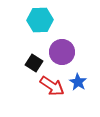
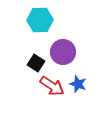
purple circle: moved 1 px right
black square: moved 2 px right
blue star: moved 2 px down; rotated 12 degrees counterclockwise
